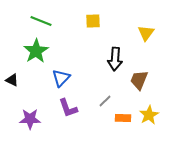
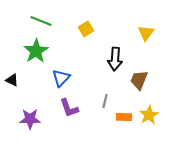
yellow square: moved 7 px left, 8 px down; rotated 28 degrees counterclockwise
gray line: rotated 32 degrees counterclockwise
purple L-shape: moved 1 px right
orange rectangle: moved 1 px right, 1 px up
